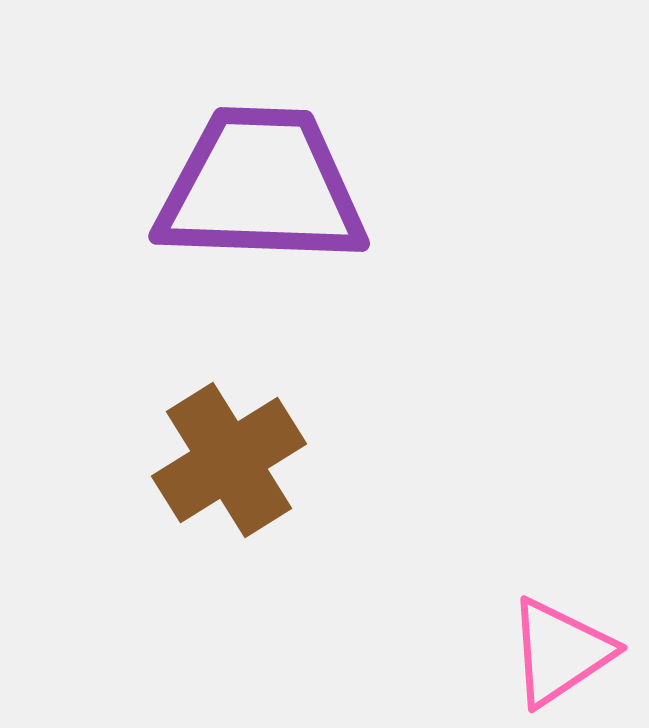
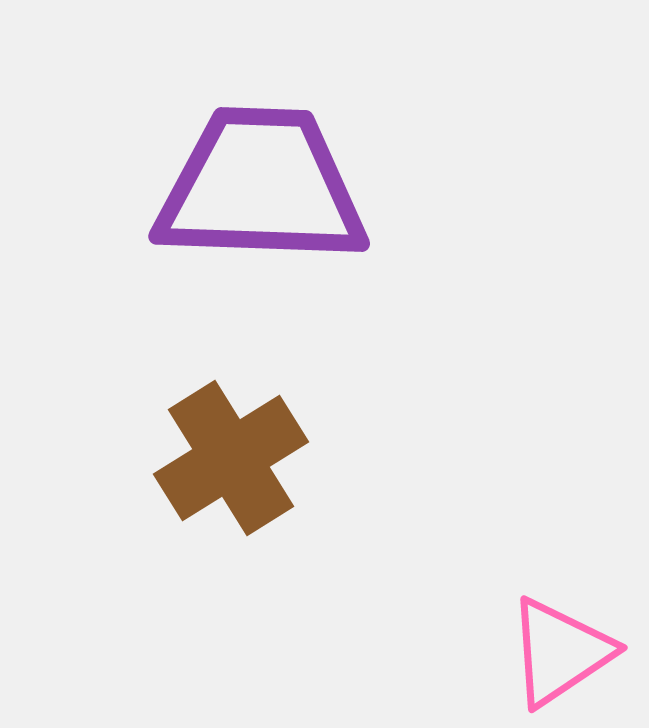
brown cross: moved 2 px right, 2 px up
